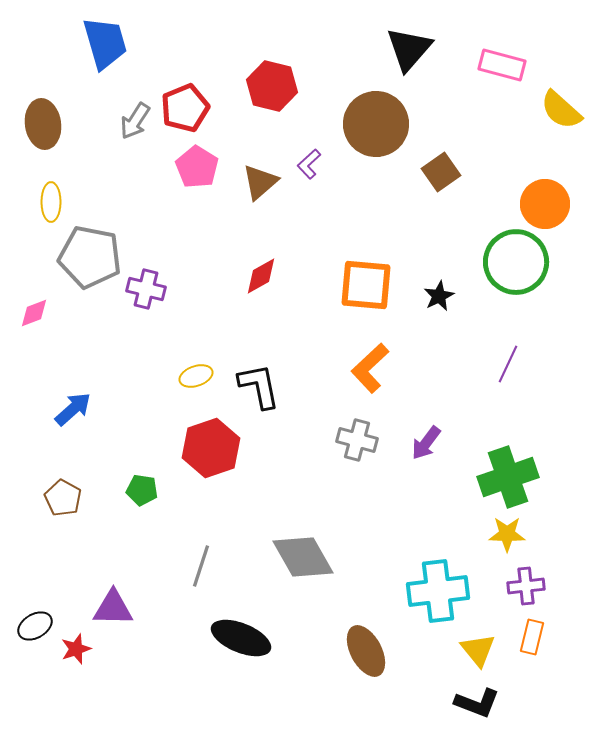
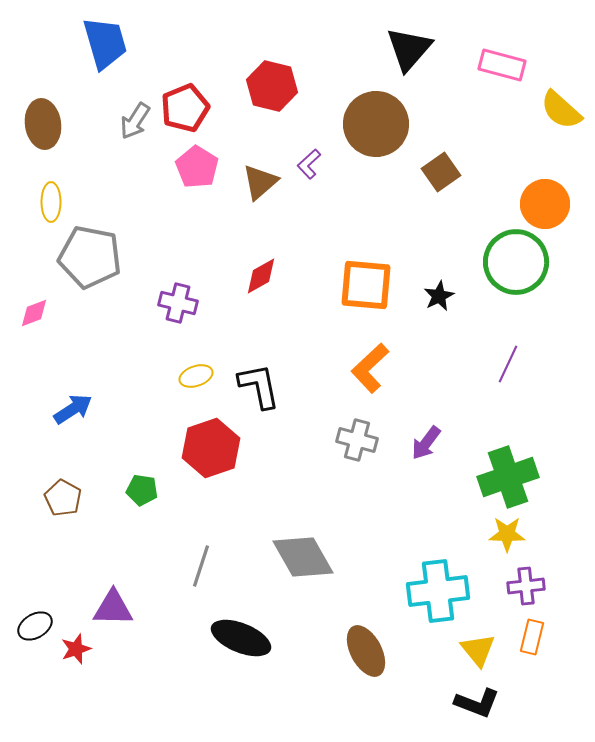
purple cross at (146, 289): moved 32 px right, 14 px down
blue arrow at (73, 409): rotated 9 degrees clockwise
